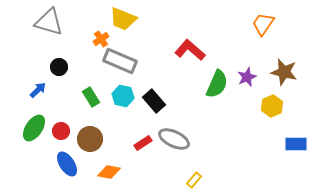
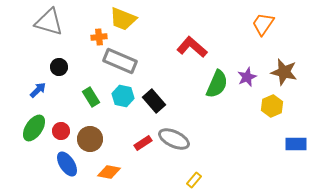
orange cross: moved 2 px left, 2 px up; rotated 28 degrees clockwise
red L-shape: moved 2 px right, 3 px up
